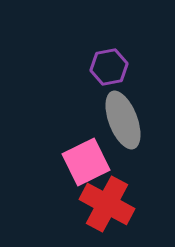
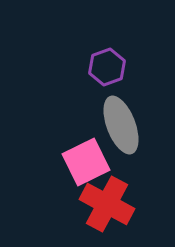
purple hexagon: moved 2 px left; rotated 9 degrees counterclockwise
gray ellipse: moved 2 px left, 5 px down
